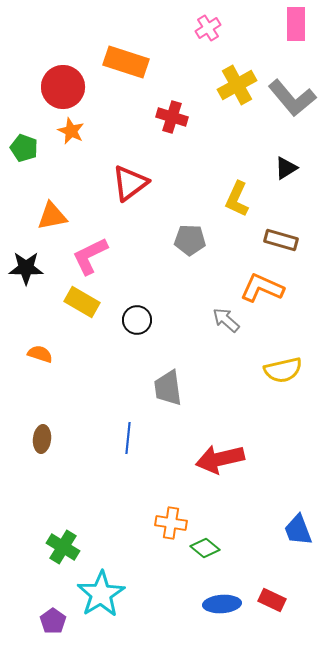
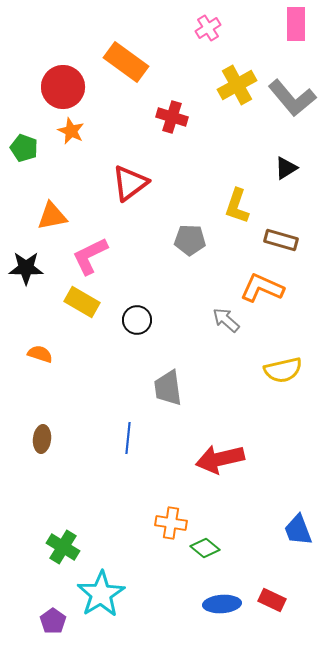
orange rectangle: rotated 18 degrees clockwise
yellow L-shape: moved 7 px down; rotated 6 degrees counterclockwise
